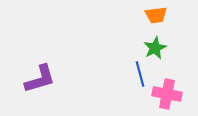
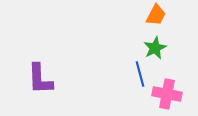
orange trapezoid: rotated 55 degrees counterclockwise
purple L-shape: rotated 104 degrees clockwise
